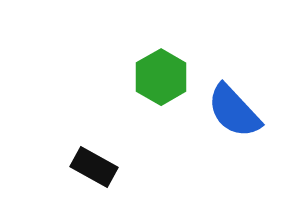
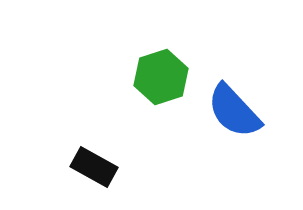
green hexagon: rotated 12 degrees clockwise
